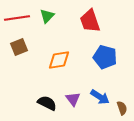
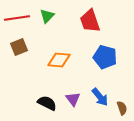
orange diamond: rotated 15 degrees clockwise
blue arrow: rotated 18 degrees clockwise
